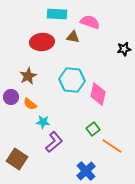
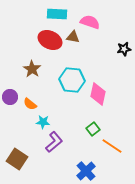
red ellipse: moved 8 px right, 2 px up; rotated 30 degrees clockwise
brown star: moved 4 px right, 7 px up; rotated 12 degrees counterclockwise
purple circle: moved 1 px left
